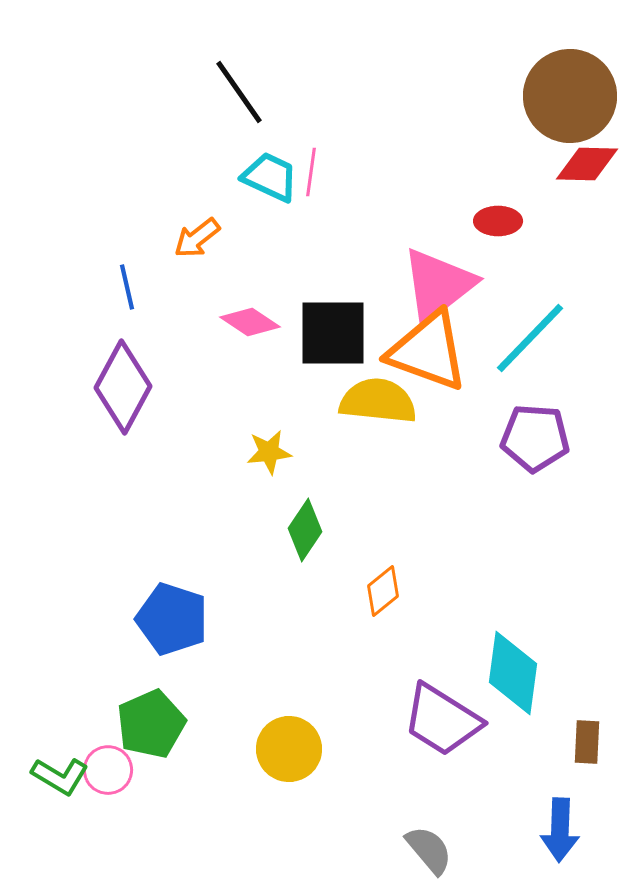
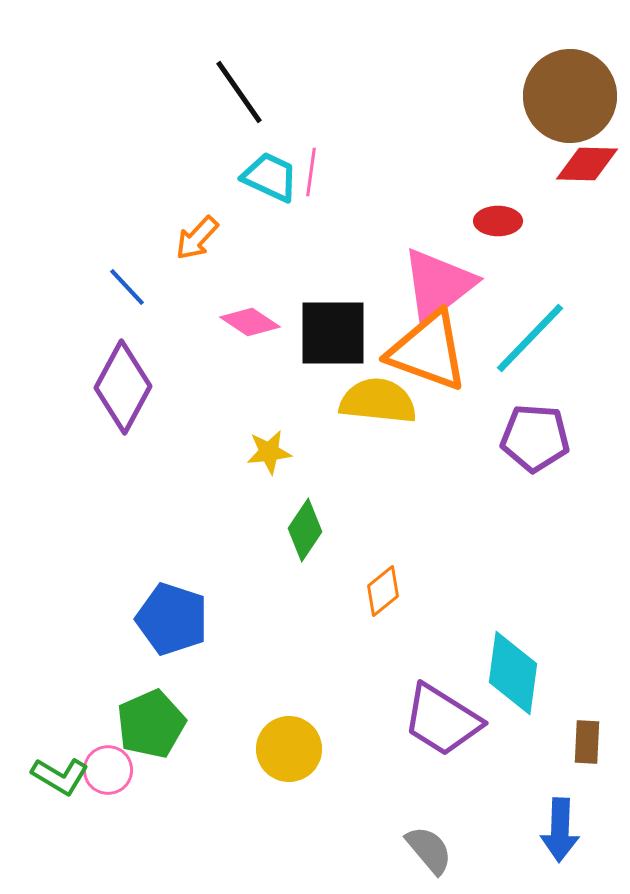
orange arrow: rotated 9 degrees counterclockwise
blue line: rotated 30 degrees counterclockwise
